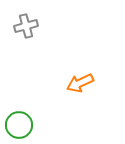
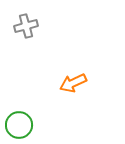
orange arrow: moved 7 px left
